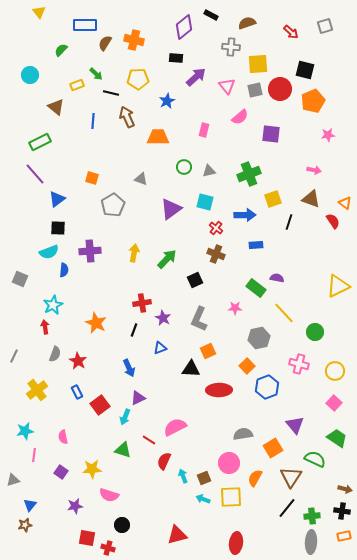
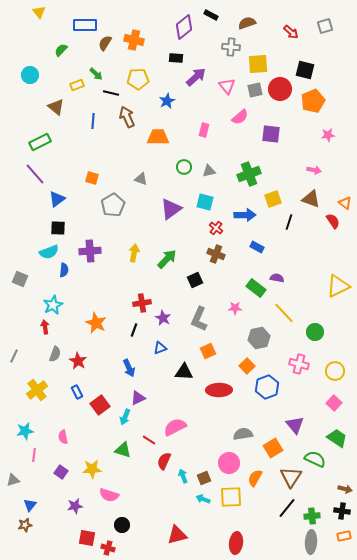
blue rectangle at (256, 245): moved 1 px right, 2 px down; rotated 32 degrees clockwise
black triangle at (191, 369): moved 7 px left, 3 px down
